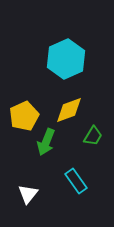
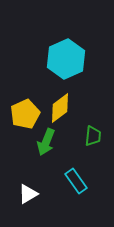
yellow diamond: moved 9 px left, 2 px up; rotated 16 degrees counterclockwise
yellow pentagon: moved 1 px right, 2 px up
green trapezoid: rotated 25 degrees counterclockwise
white triangle: rotated 20 degrees clockwise
